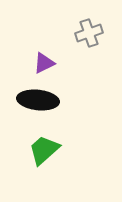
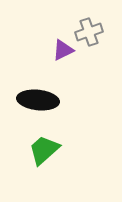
gray cross: moved 1 px up
purple triangle: moved 19 px right, 13 px up
